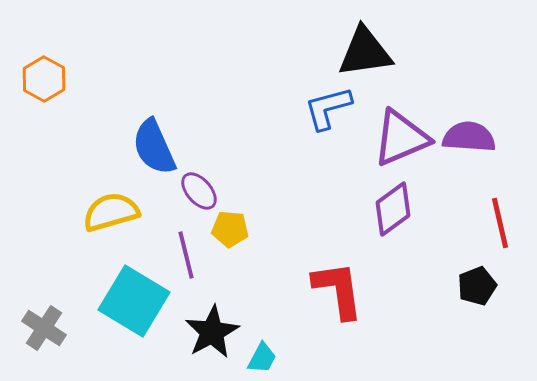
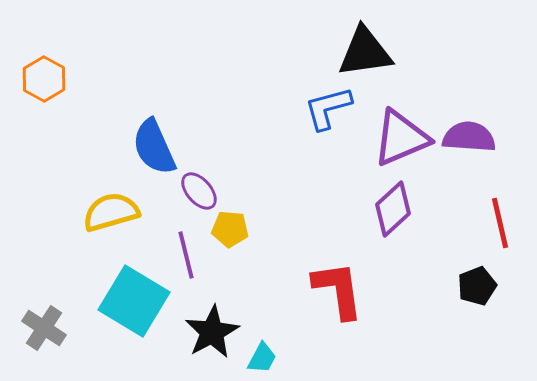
purple diamond: rotated 6 degrees counterclockwise
